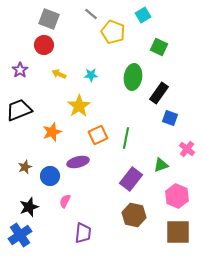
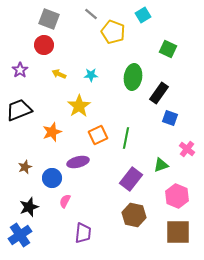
green square: moved 9 px right, 2 px down
blue circle: moved 2 px right, 2 px down
